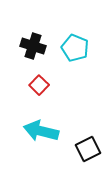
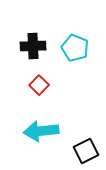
black cross: rotated 20 degrees counterclockwise
cyan arrow: rotated 20 degrees counterclockwise
black square: moved 2 px left, 2 px down
